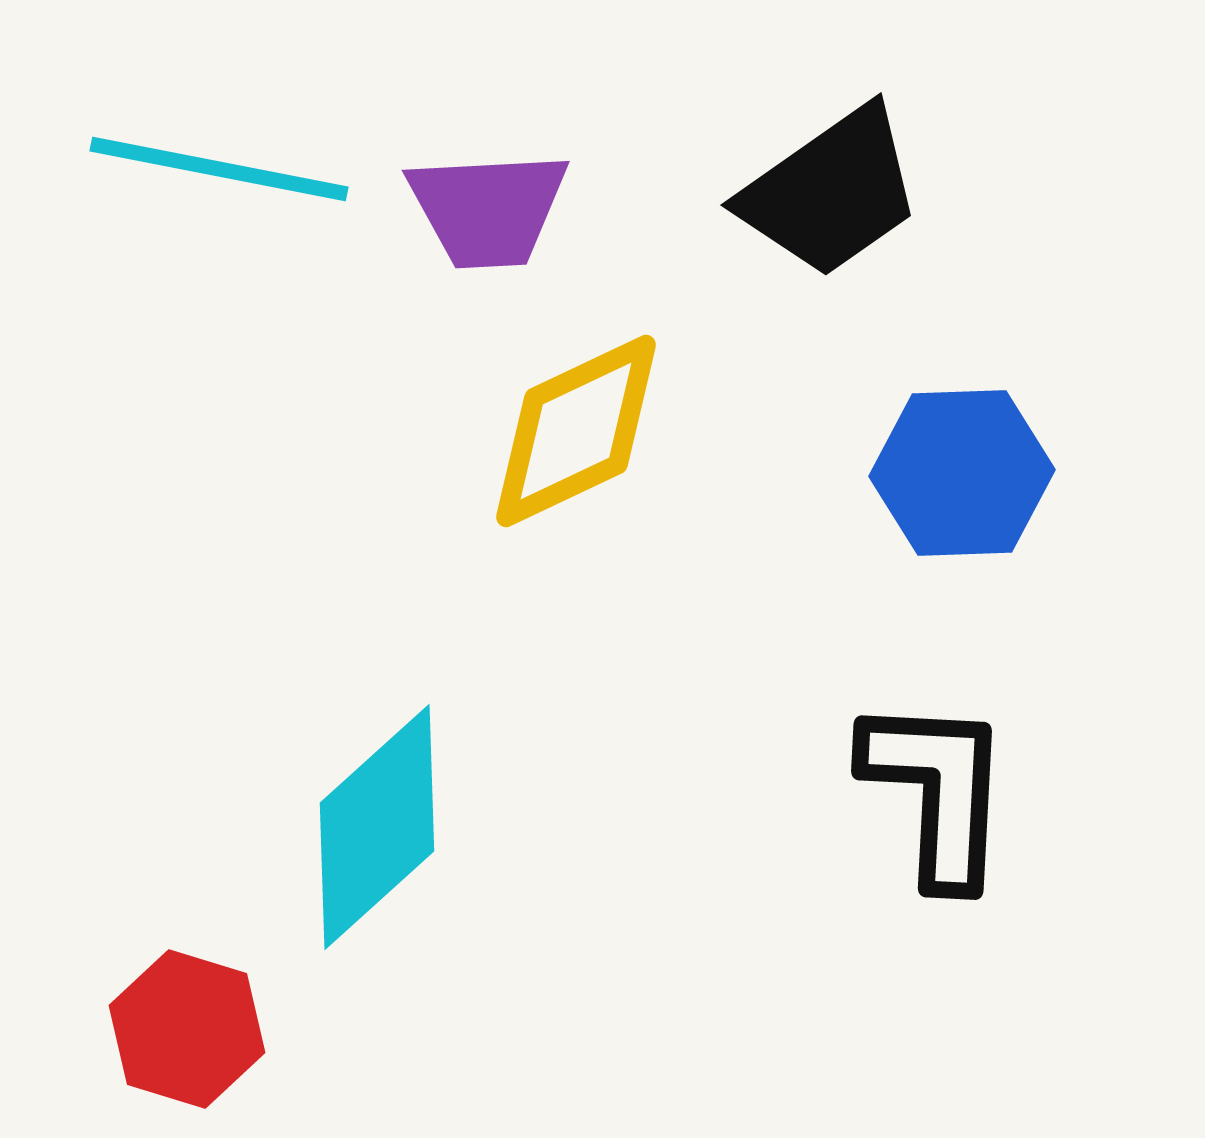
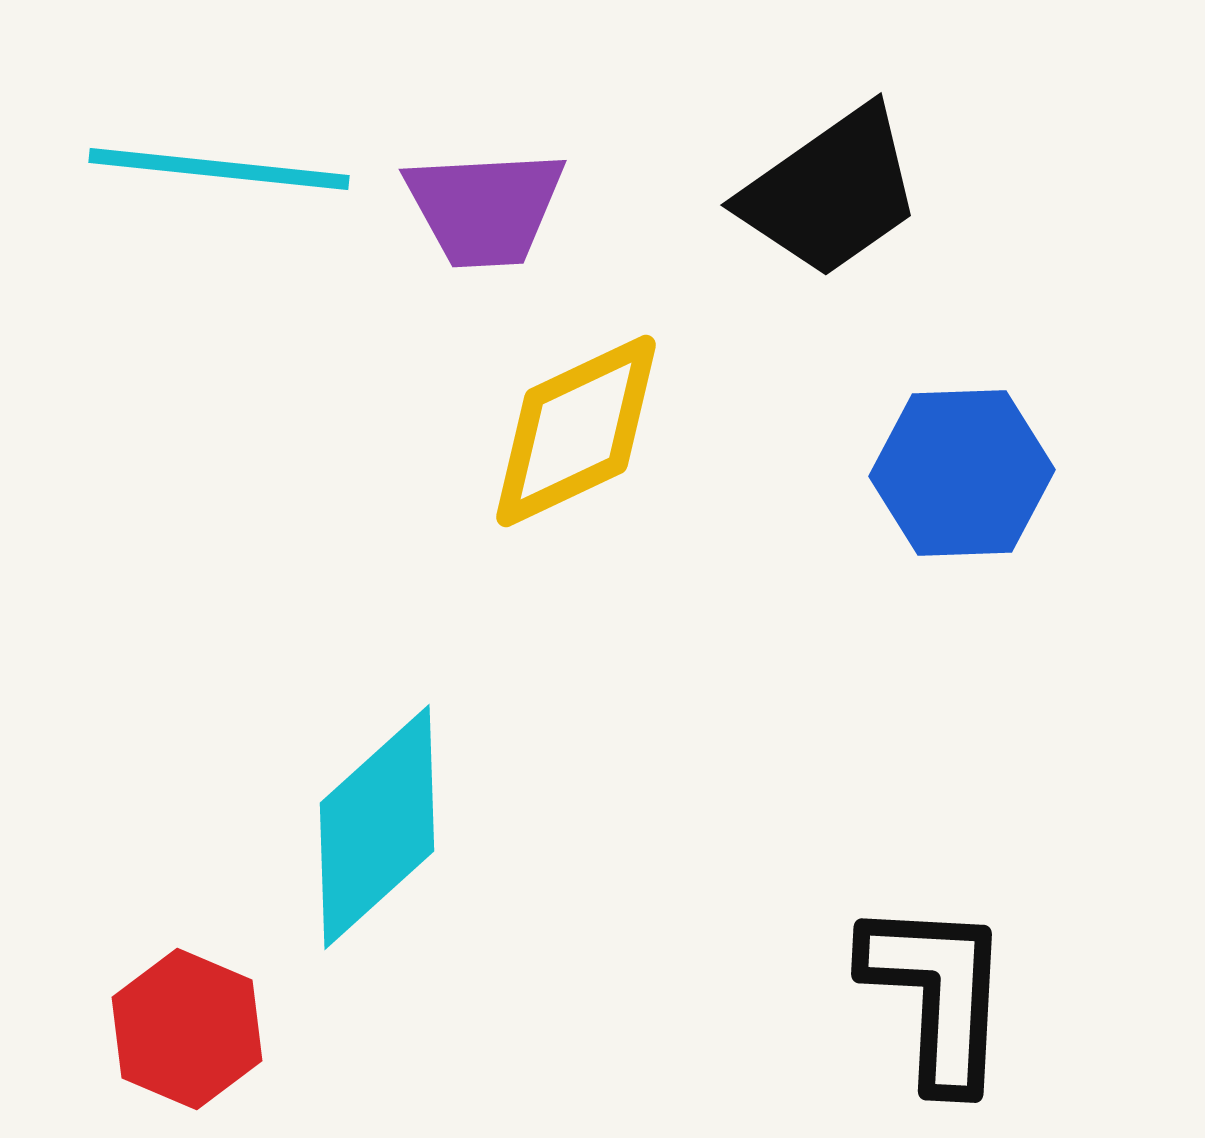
cyan line: rotated 5 degrees counterclockwise
purple trapezoid: moved 3 px left, 1 px up
black L-shape: moved 203 px down
red hexagon: rotated 6 degrees clockwise
